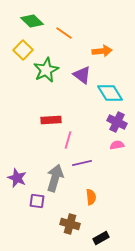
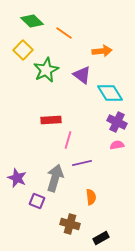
purple square: rotated 14 degrees clockwise
